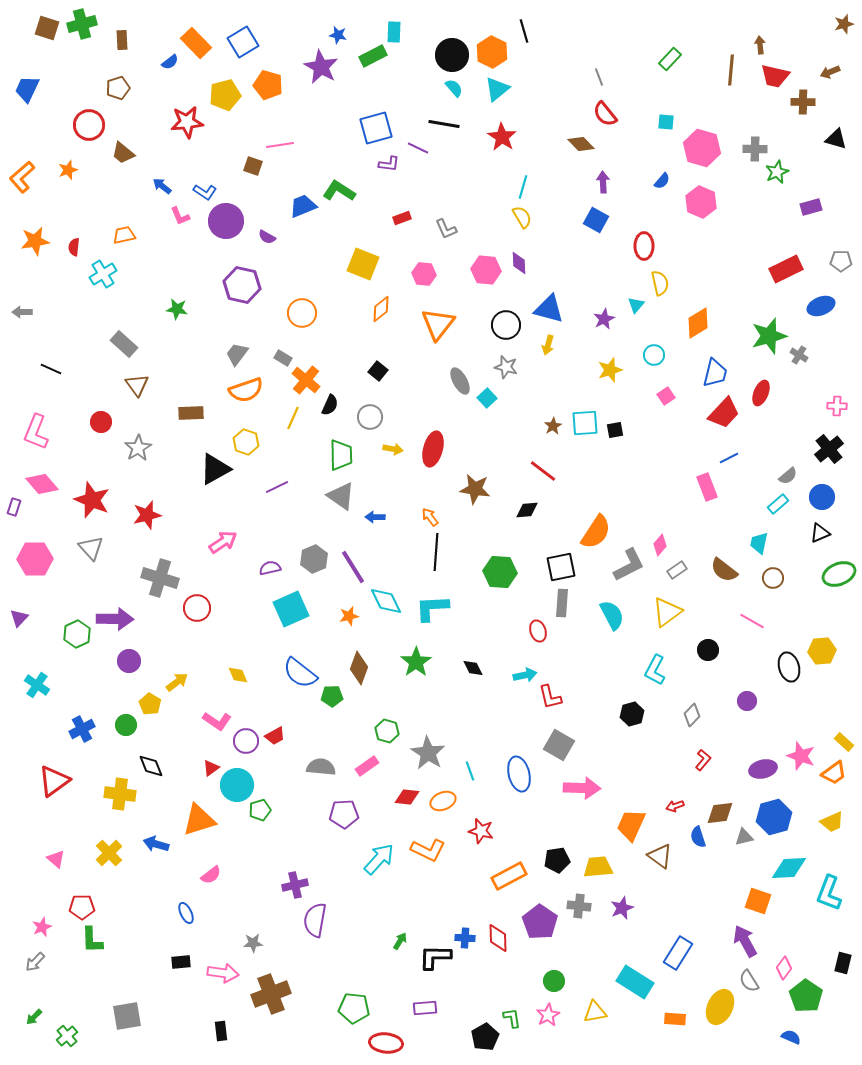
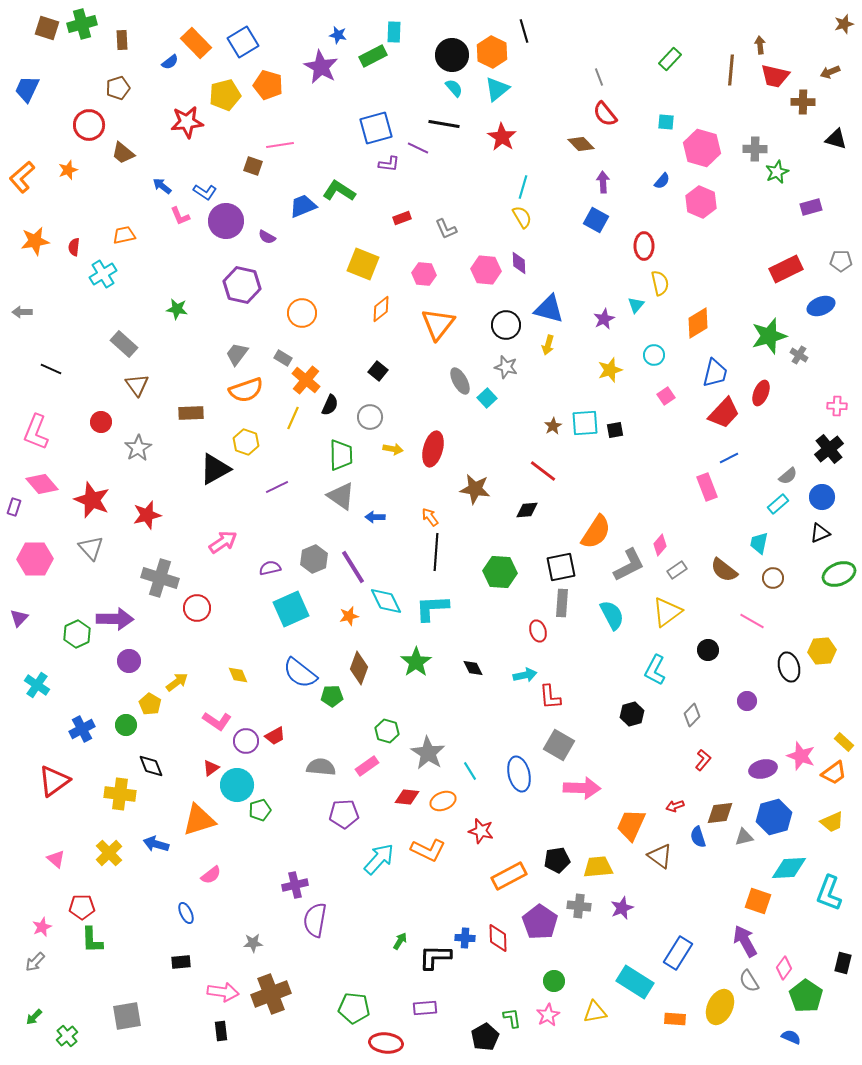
red L-shape at (550, 697): rotated 8 degrees clockwise
cyan line at (470, 771): rotated 12 degrees counterclockwise
pink arrow at (223, 973): moved 19 px down
